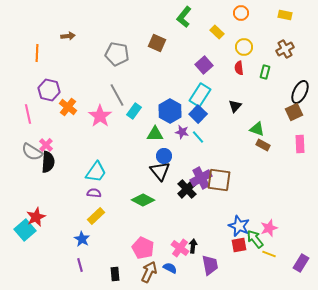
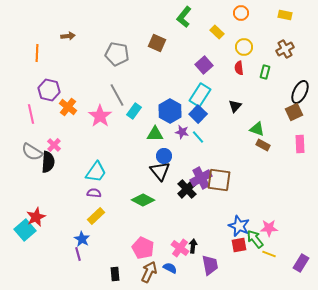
pink line at (28, 114): moved 3 px right
pink cross at (46, 145): moved 8 px right
pink star at (269, 228): rotated 18 degrees clockwise
purple line at (80, 265): moved 2 px left, 11 px up
